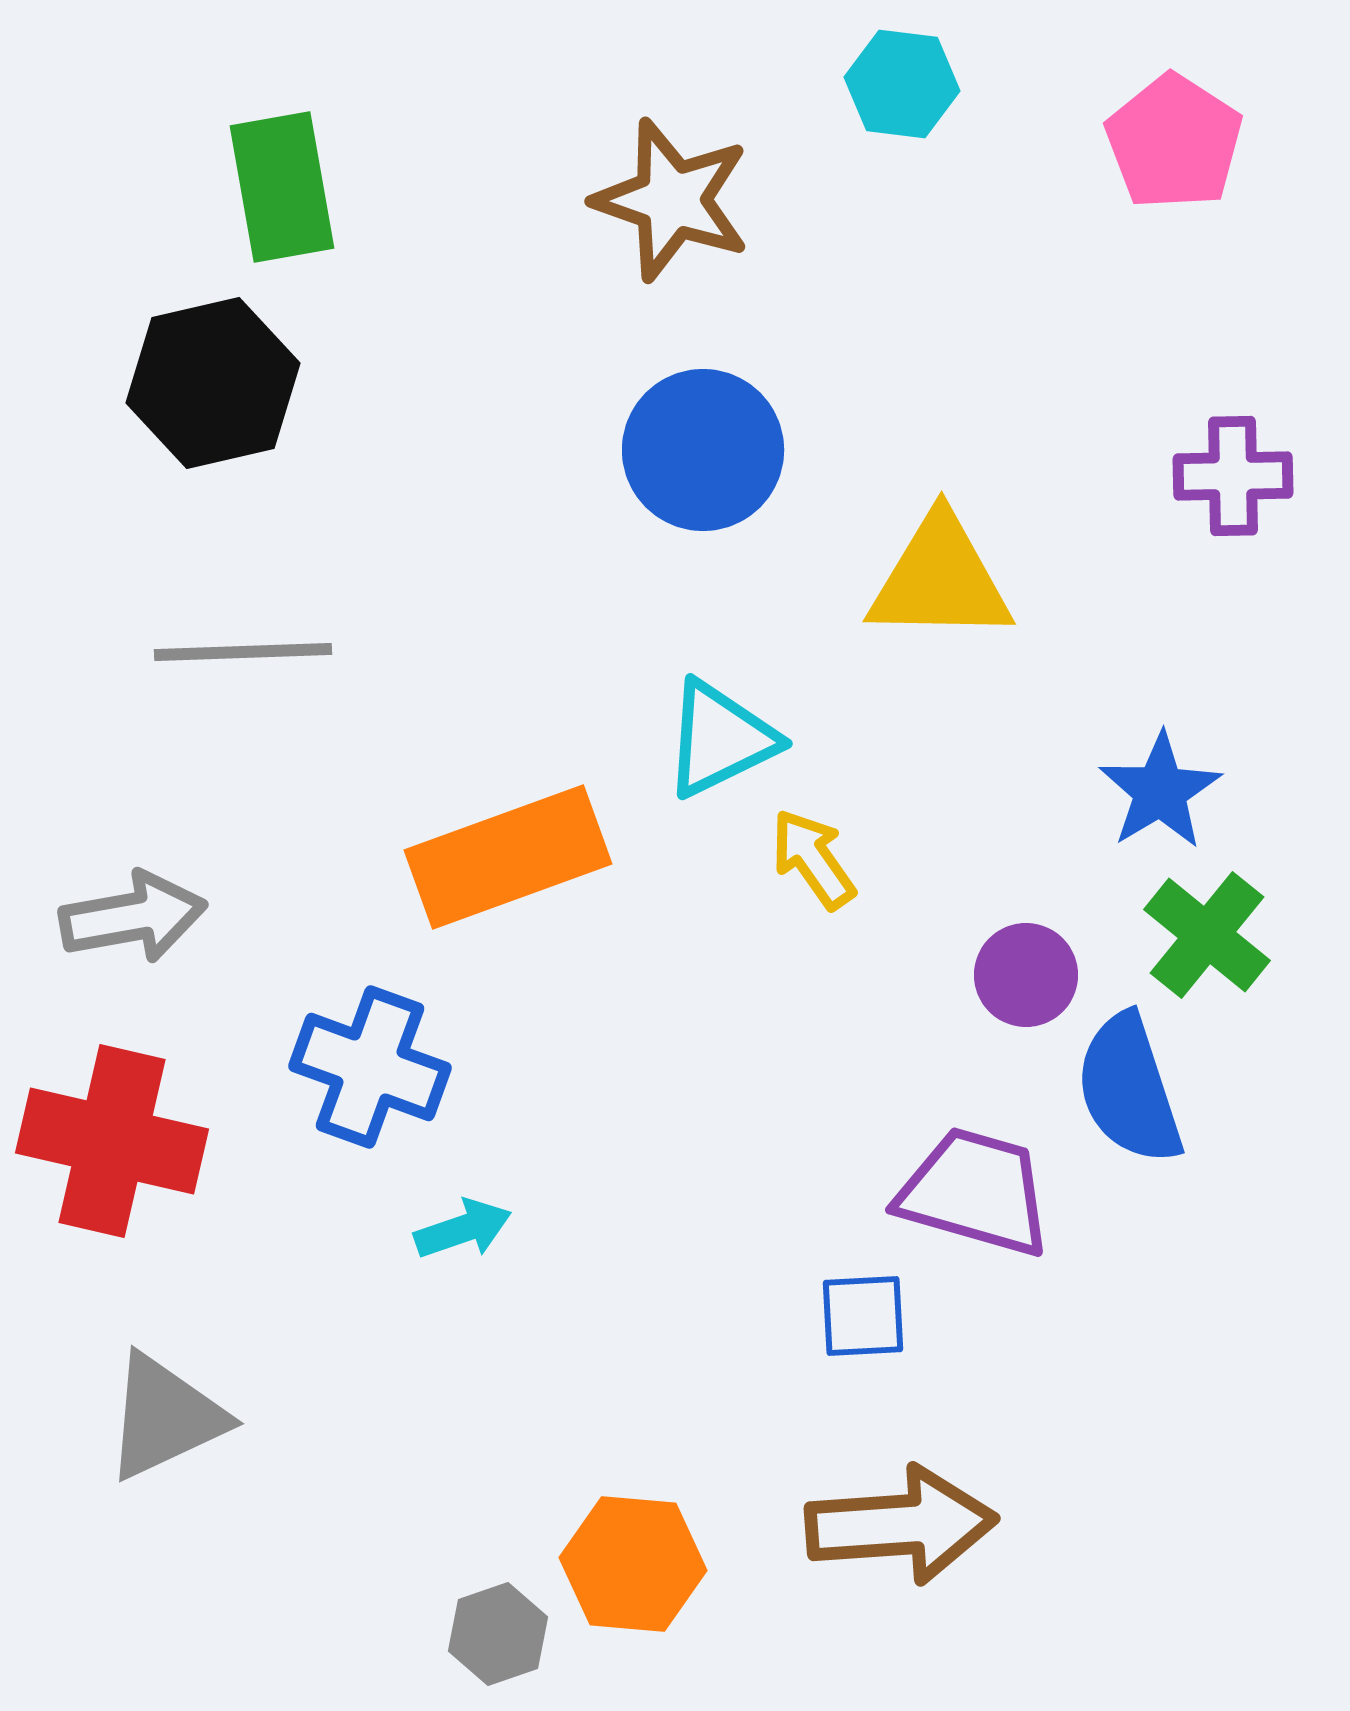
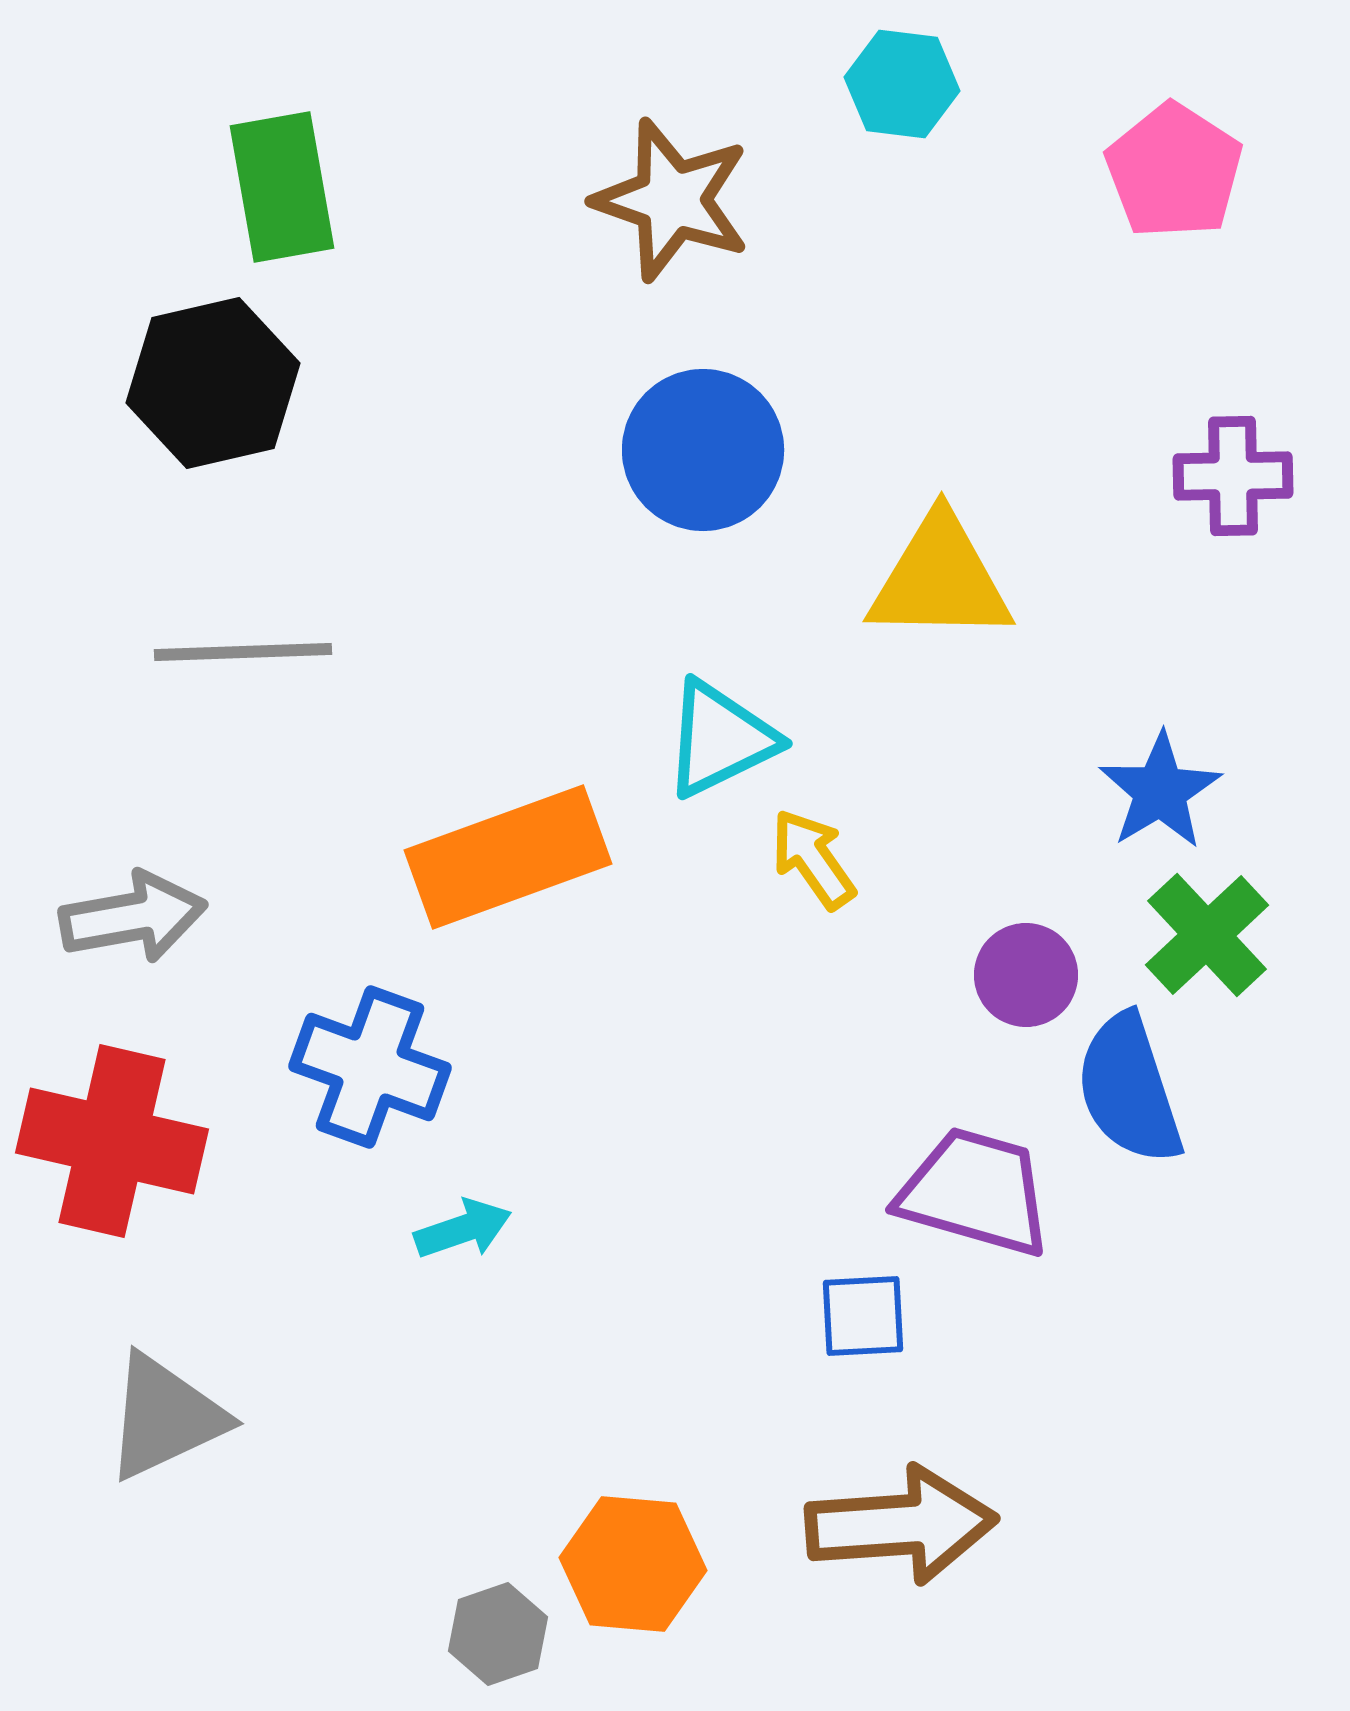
pink pentagon: moved 29 px down
green cross: rotated 8 degrees clockwise
